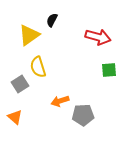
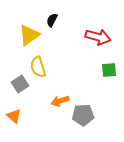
orange triangle: moved 1 px left, 1 px up
